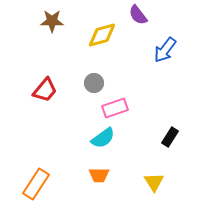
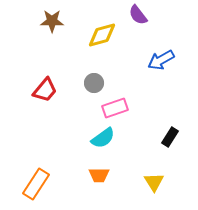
blue arrow: moved 4 px left, 10 px down; rotated 24 degrees clockwise
